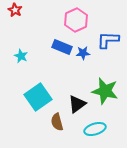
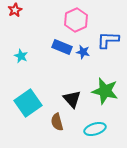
red star: rotated 16 degrees clockwise
blue star: moved 1 px up; rotated 16 degrees clockwise
cyan square: moved 10 px left, 6 px down
black triangle: moved 5 px left, 5 px up; rotated 36 degrees counterclockwise
